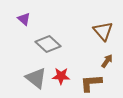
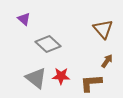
brown triangle: moved 2 px up
